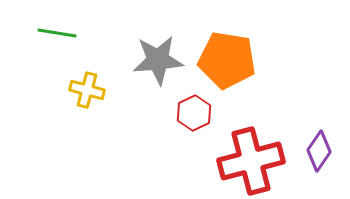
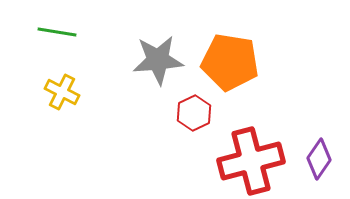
green line: moved 1 px up
orange pentagon: moved 3 px right, 2 px down
yellow cross: moved 25 px left, 2 px down; rotated 12 degrees clockwise
purple diamond: moved 8 px down
